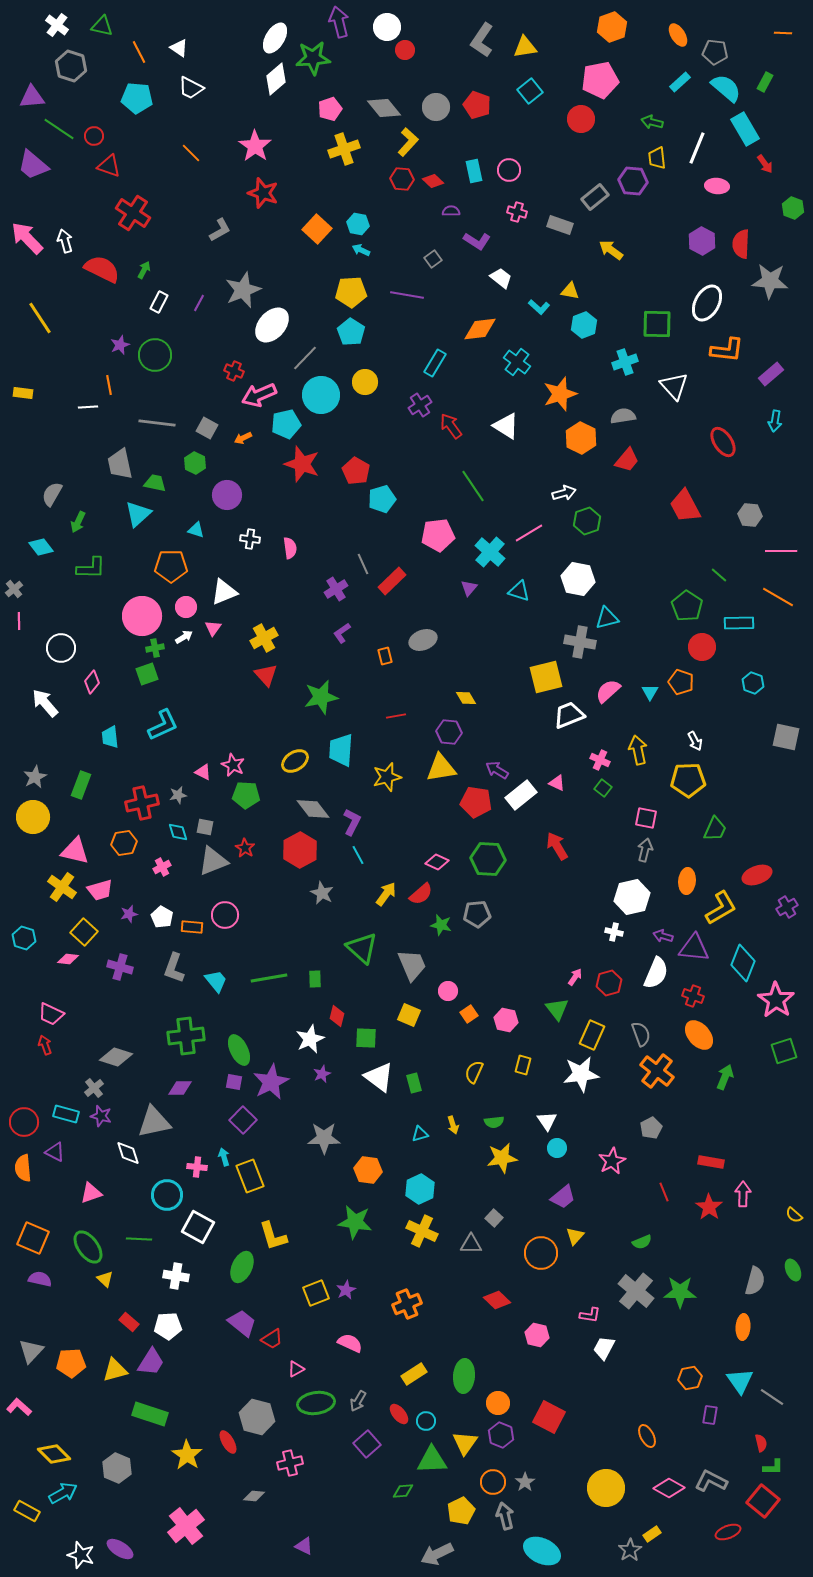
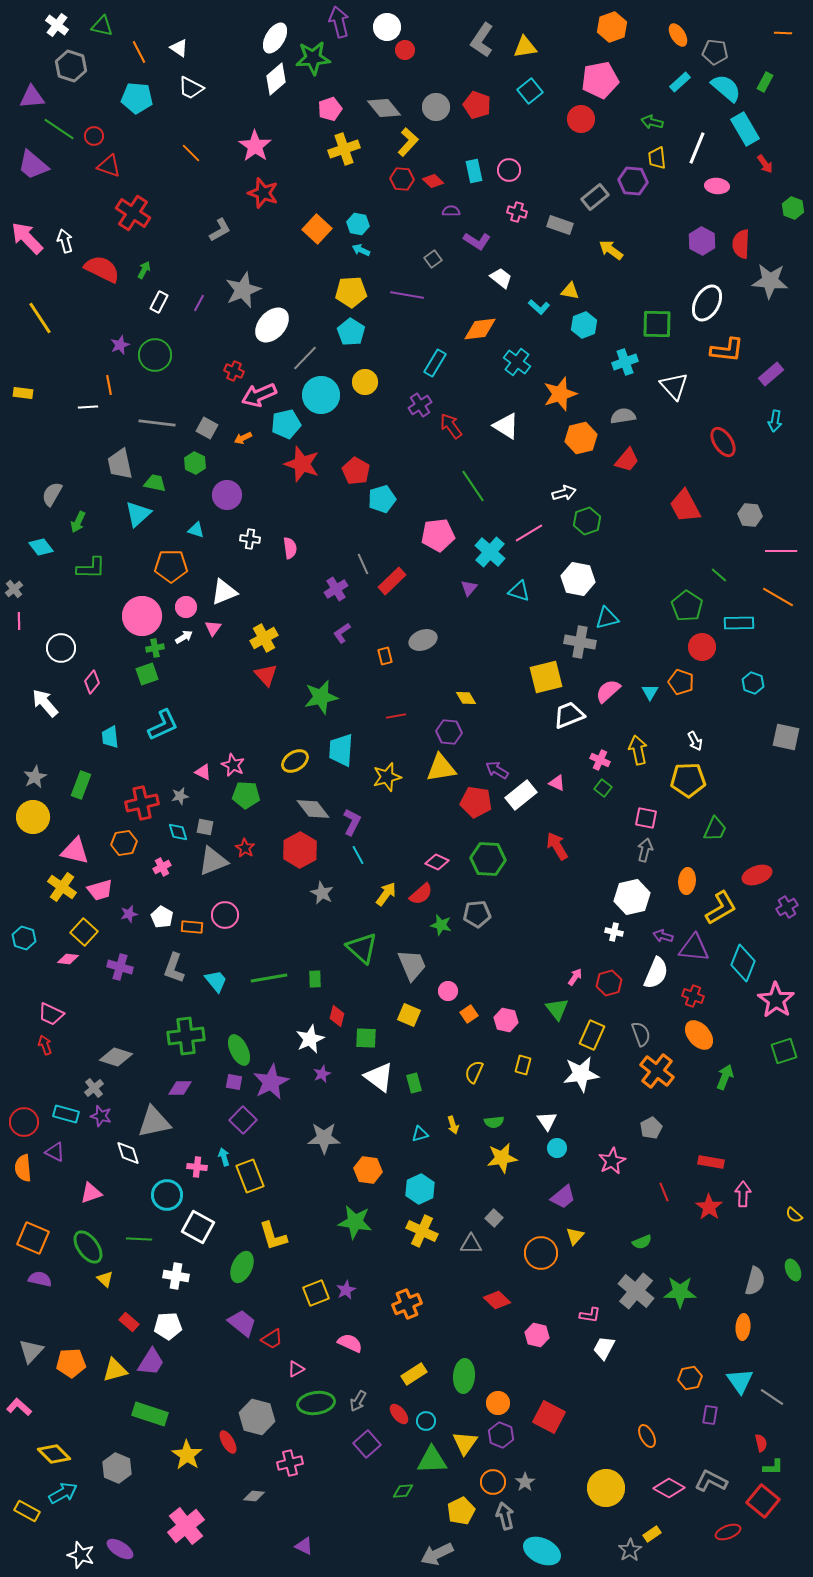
orange hexagon at (581, 438): rotated 20 degrees clockwise
gray star at (178, 795): moved 2 px right, 1 px down
